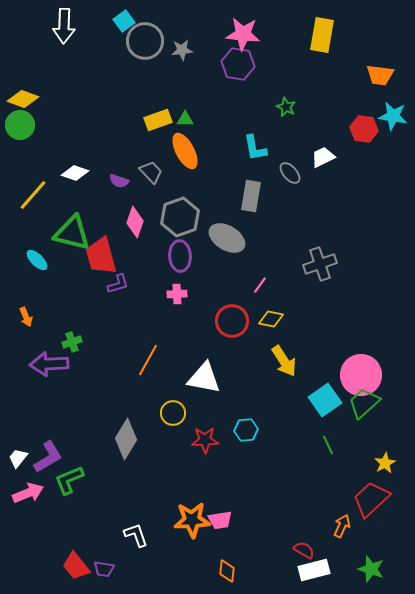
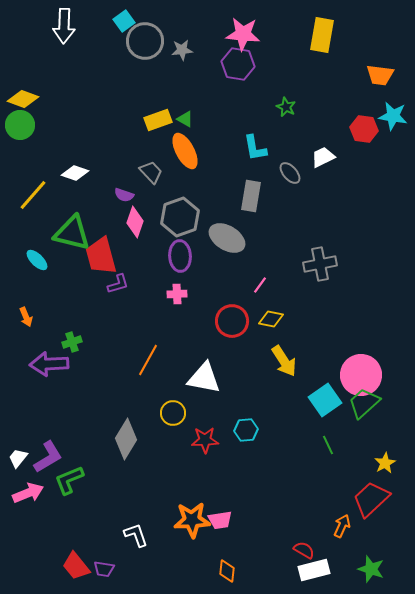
green triangle at (185, 119): rotated 30 degrees clockwise
purple semicircle at (119, 181): moved 5 px right, 14 px down
gray cross at (320, 264): rotated 8 degrees clockwise
